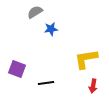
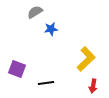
yellow L-shape: rotated 145 degrees clockwise
